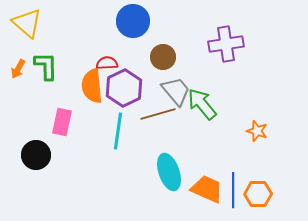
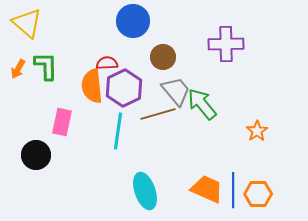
purple cross: rotated 8 degrees clockwise
orange star: rotated 20 degrees clockwise
cyan ellipse: moved 24 px left, 19 px down
